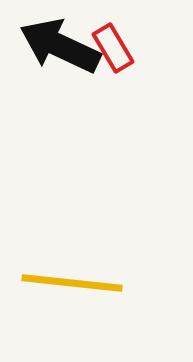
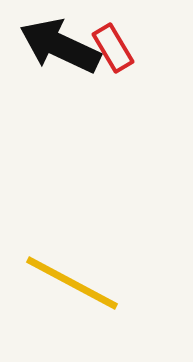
yellow line: rotated 22 degrees clockwise
